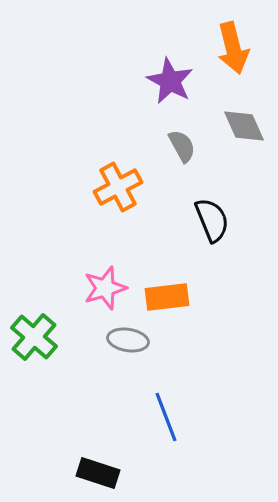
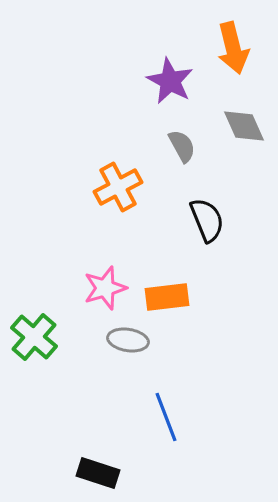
black semicircle: moved 5 px left
